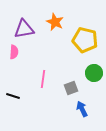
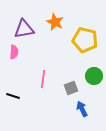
green circle: moved 3 px down
